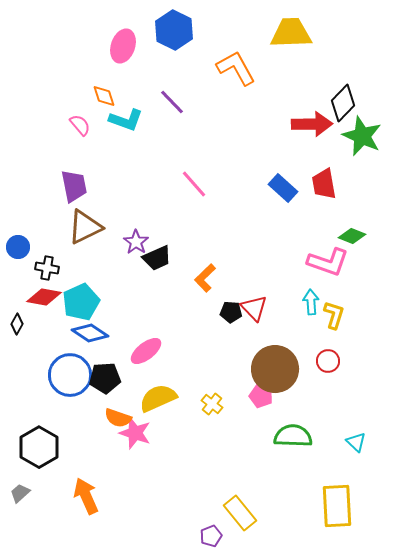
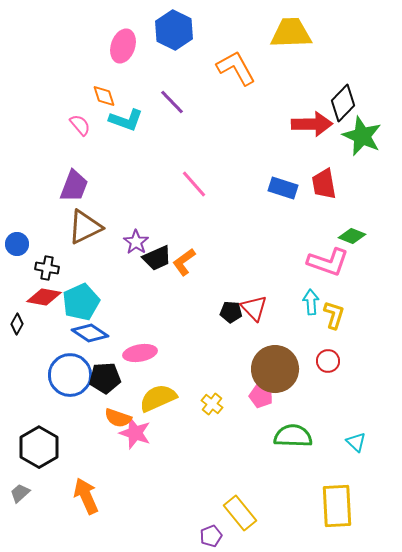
purple trapezoid at (74, 186): rotated 32 degrees clockwise
blue rectangle at (283, 188): rotated 24 degrees counterclockwise
blue circle at (18, 247): moved 1 px left, 3 px up
orange L-shape at (205, 278): moved 21 px left, 16 px up; rotated 8 degrees clockwise
pink ellipse at (146, 351): moved 6 px left, 2 px down; rotated 28 degrees clockwise
